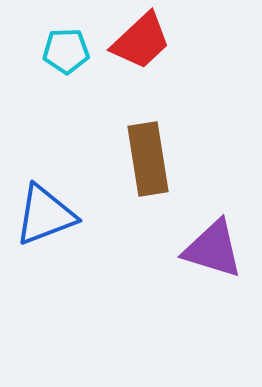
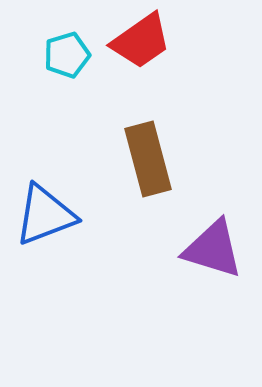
red trapezoid: rotated 8 degrees clockwise
cyan pentagon: moved 1 px right, 4 px down; rotated 15 degrees counterclockwise
brown rectangle: rotated 6 degrees counterclockwise
